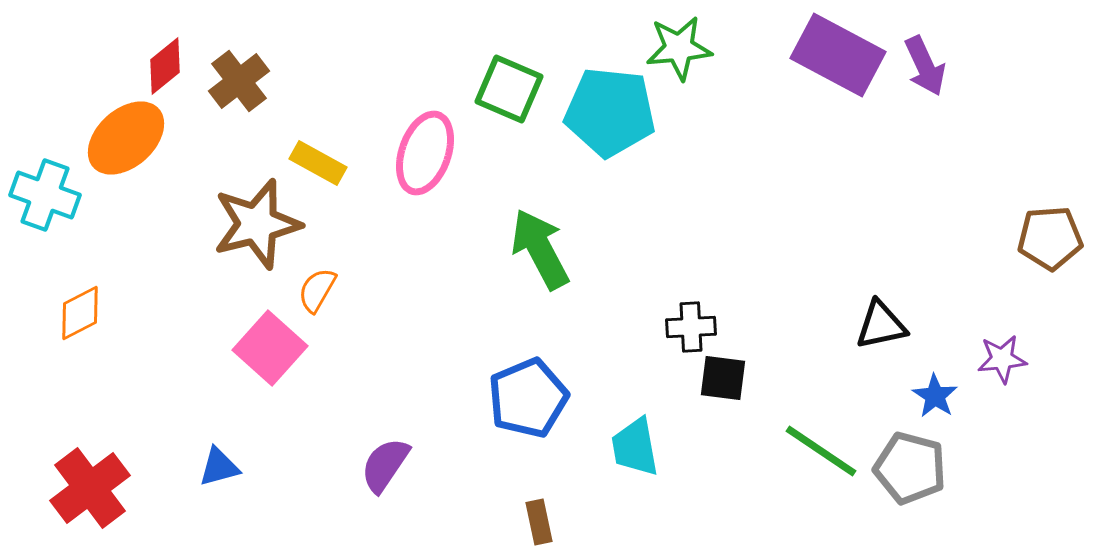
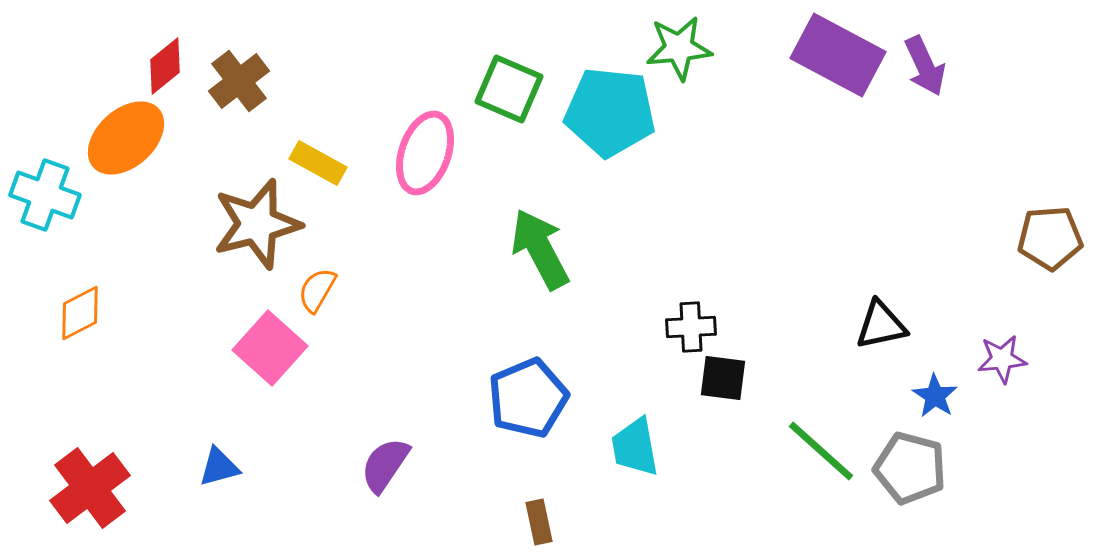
green line: rotated 8 degrees clockwise
